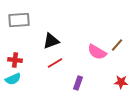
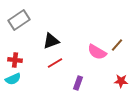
gray rectangle: rotated 30 degrees counterclockwise
red star: moved 1 px up
